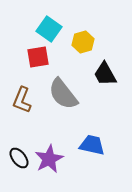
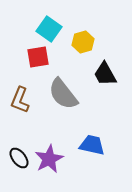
brown L-shape: moved 2 px left
